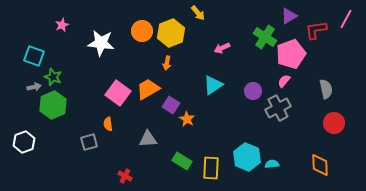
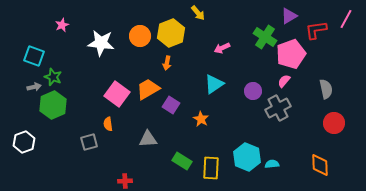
orange circle: moved 2 px left, 5 px down
cyan triangle: moved 1 px right, 1 px up
pink square: moved 1 px left, 1 px down
orange star: moved 14 px right
red cross: moved 5 px down; rotated 32 degrees counterclockwise
